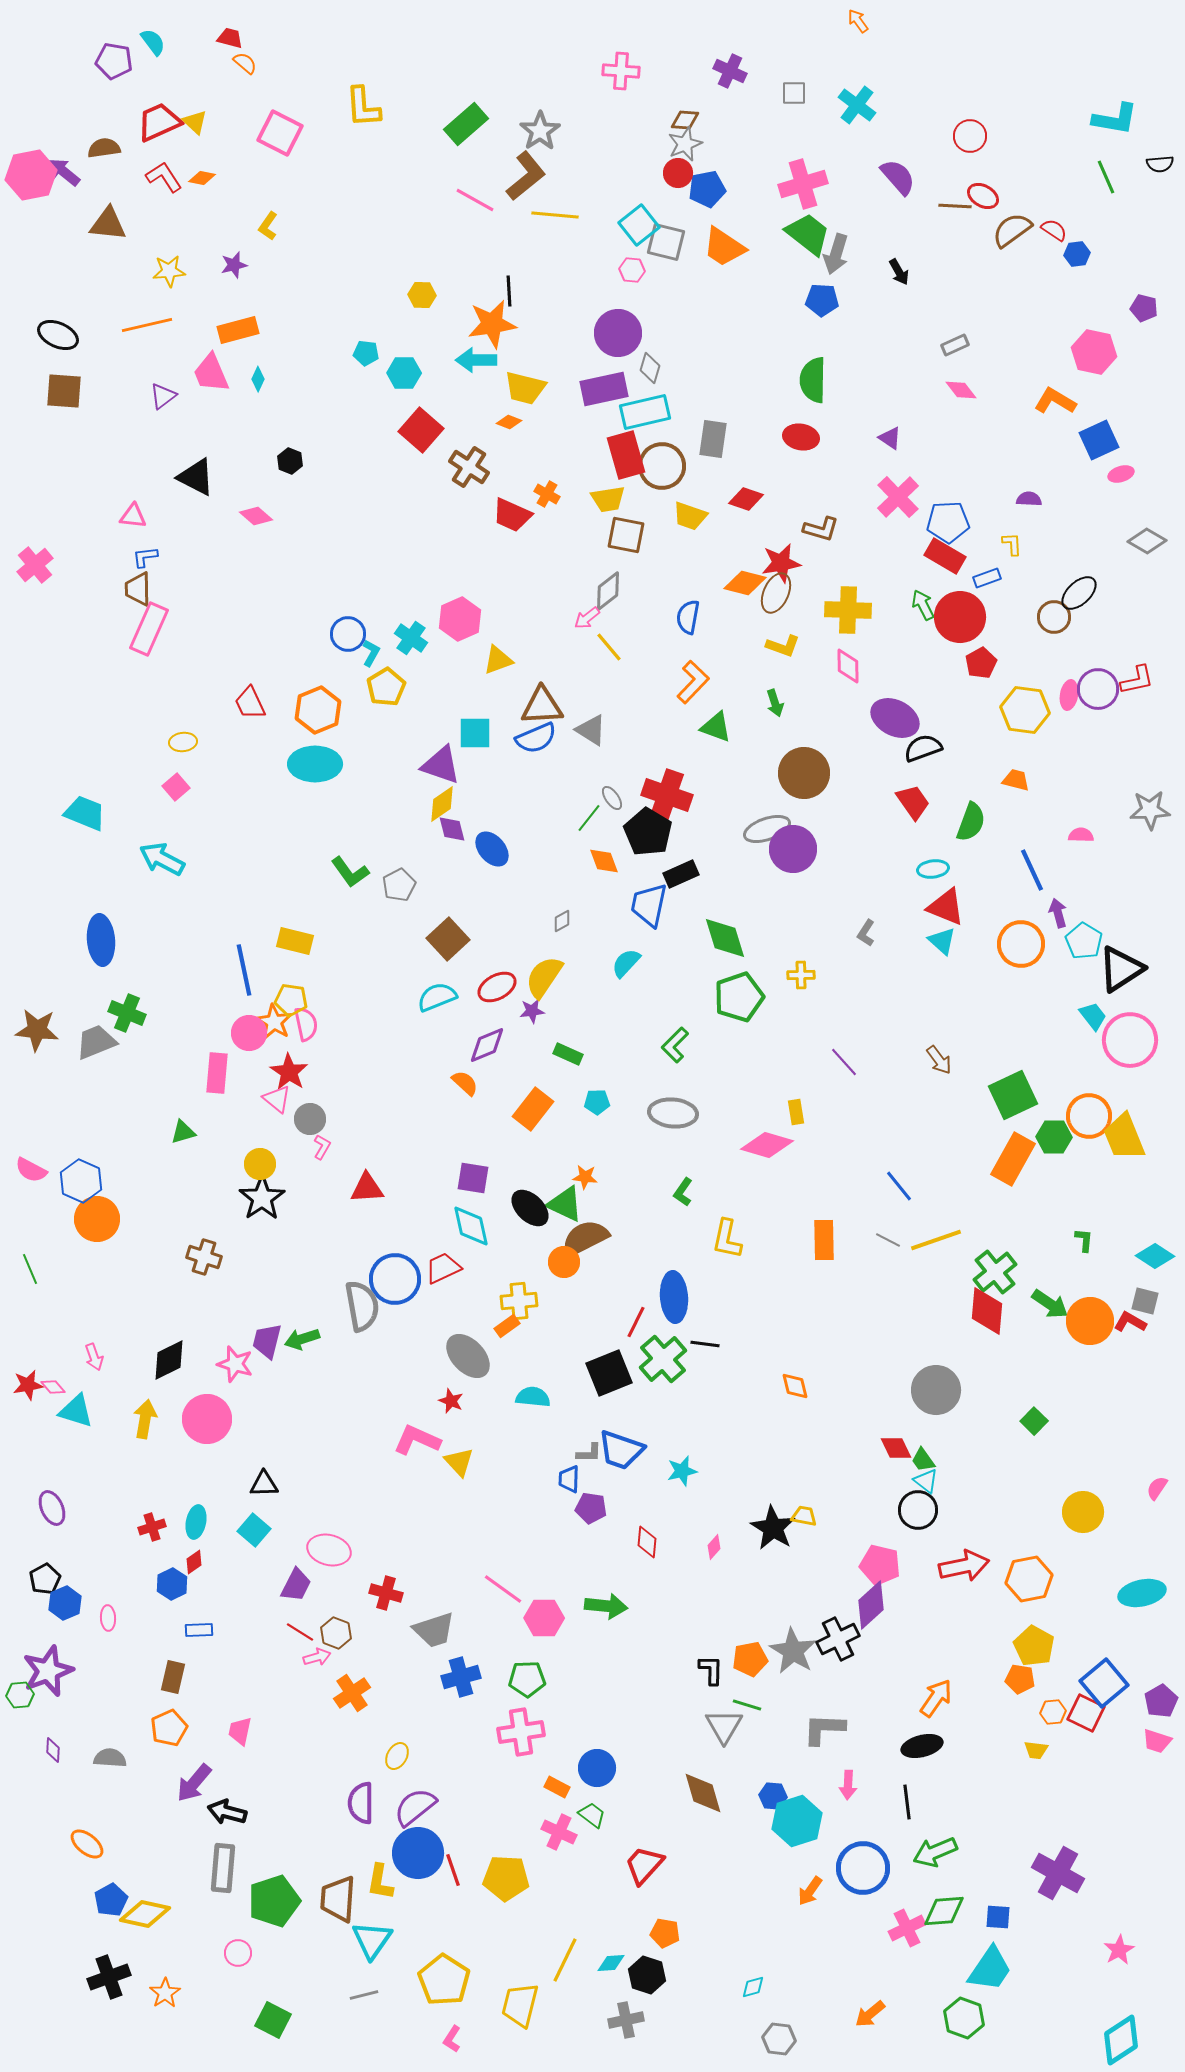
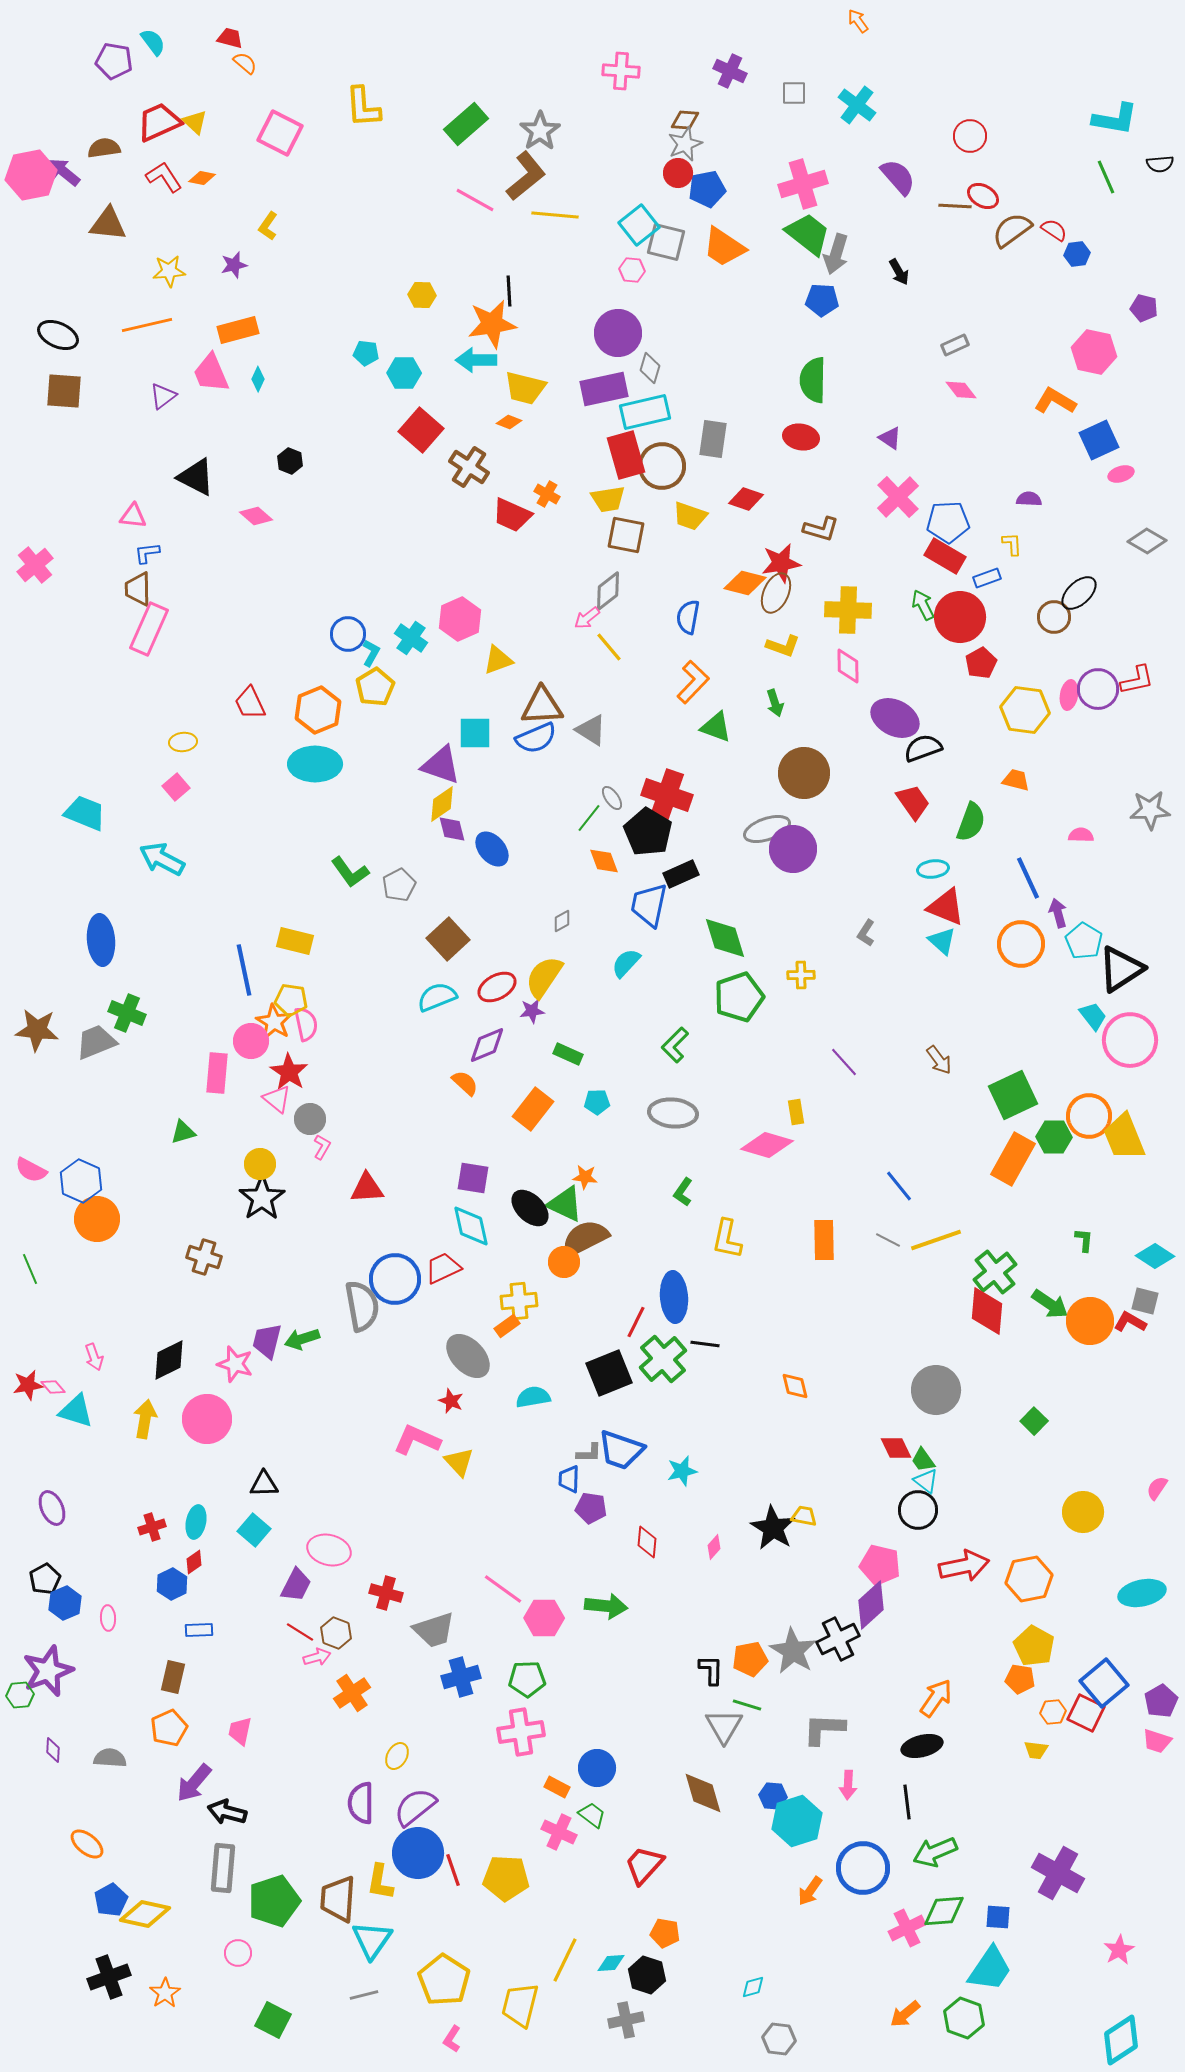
blue L-shape at (145, 557): moved 2 px right, 4 px up
yellow pentagon at (386, 687): moved 11 px left
blue line at (1032, 870): moved 4 px left, 8 px down
pink circle at (249, 1033): moved 2 px right, 8 px down
cyan semicircle at (533, 1397): rotated 16 degrees counterclockwise
orange arrow at (870, 2014): moved 35 px right
